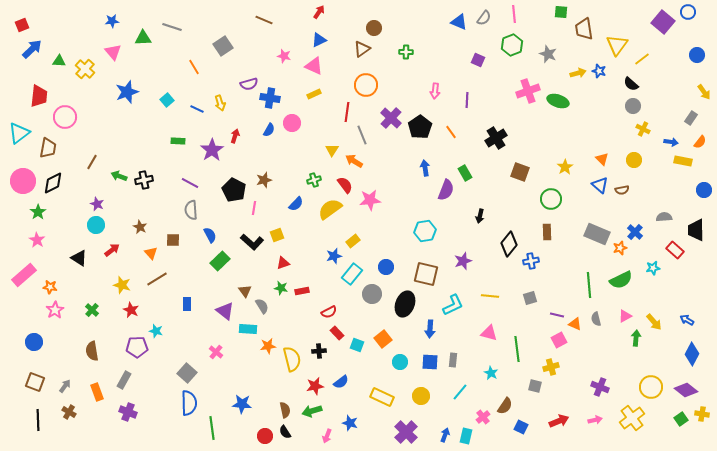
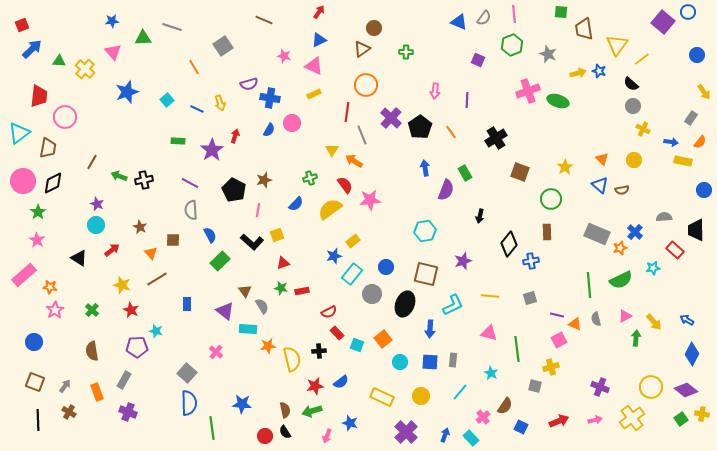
green cross at (314, 180): moved 4 px left, 2 px up
pink line at (254, 208): moved 4 px right, 2 px down
cyan rectangle at (466, 436): moved 5 px right, 2 px down; rotated 56 degrees counterclockwise
